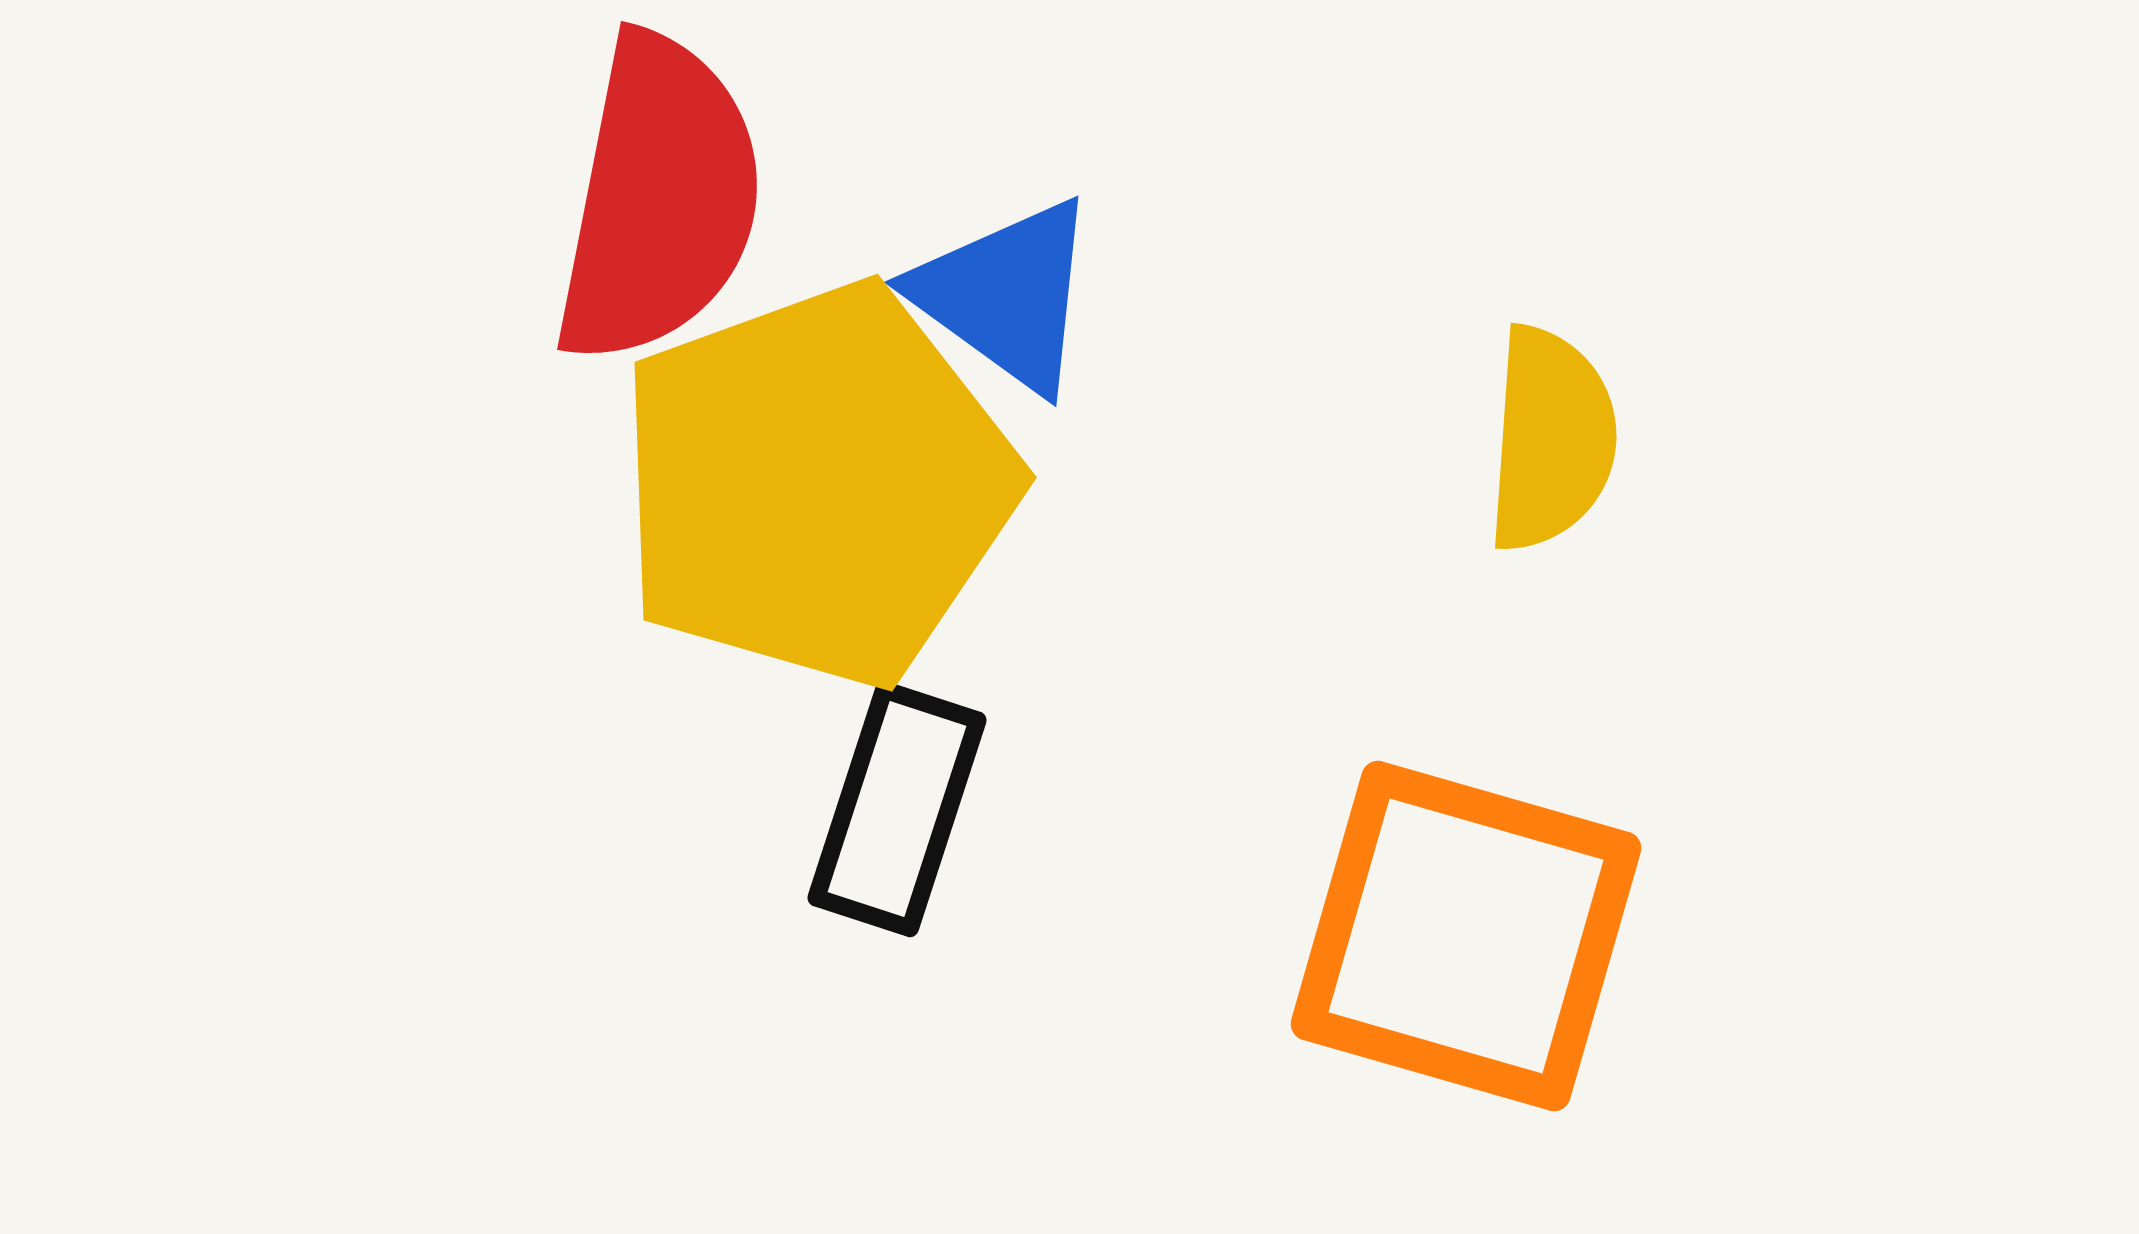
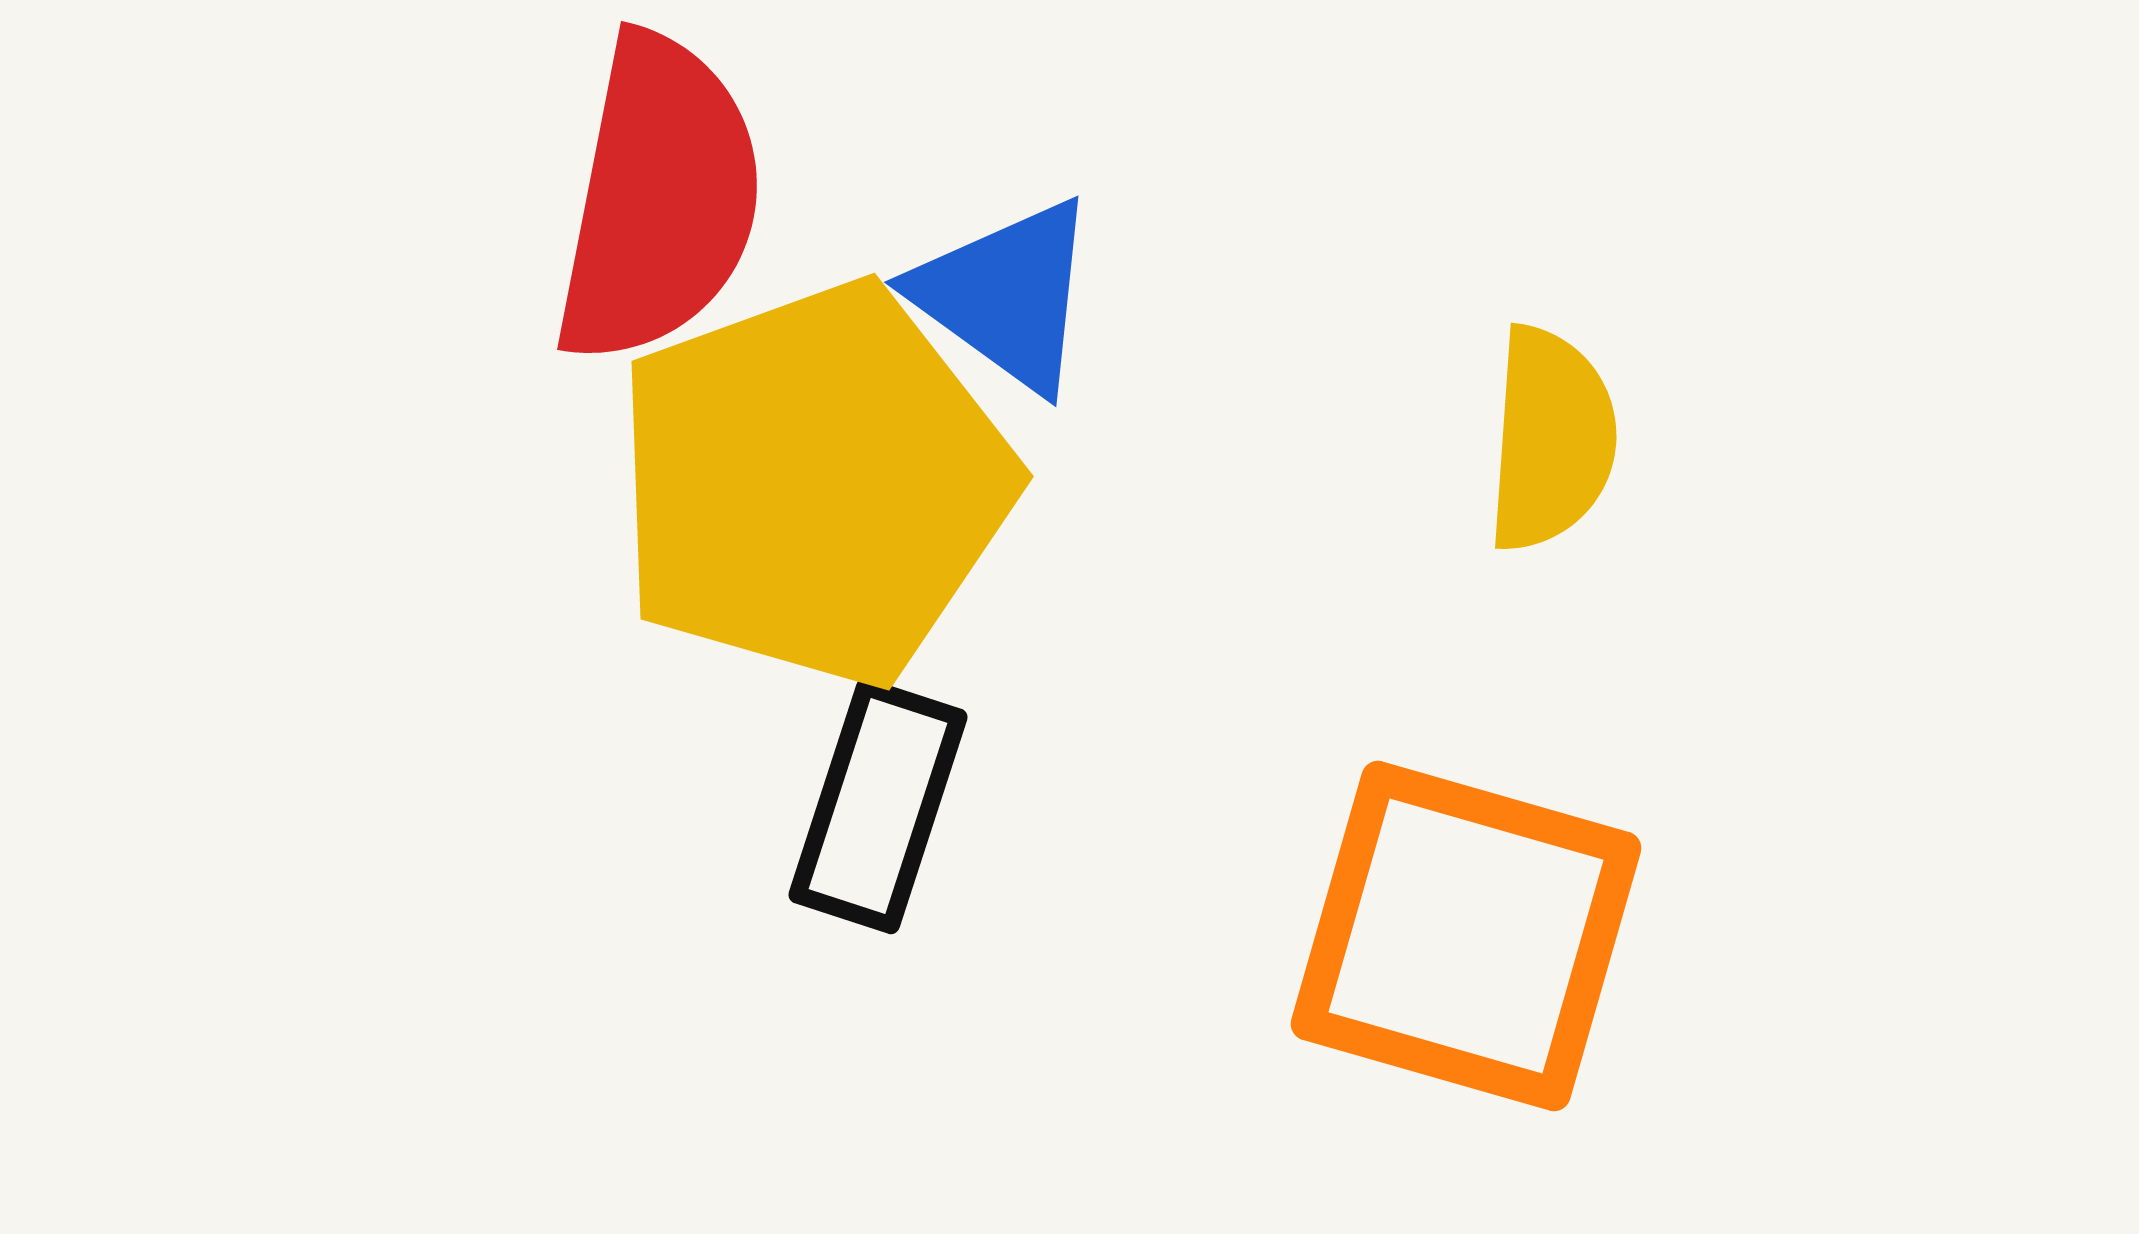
yellow pentagon: moved 3 px left, 1 px up
black rectangle: moved 19 px left, 3 px up
